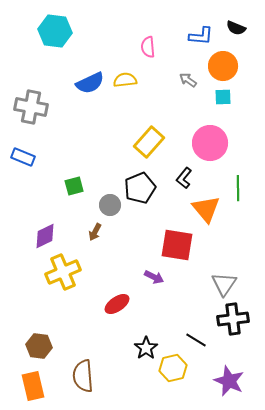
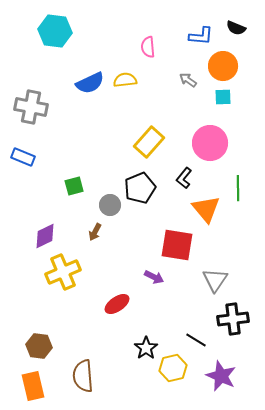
gray triangle: moved 9 px left, 4 px up
purple star: moved 8 px left, 5 px up
